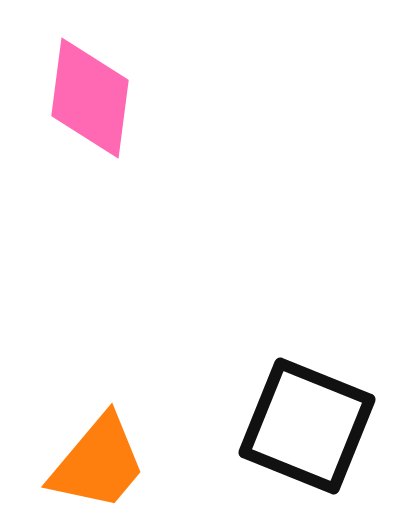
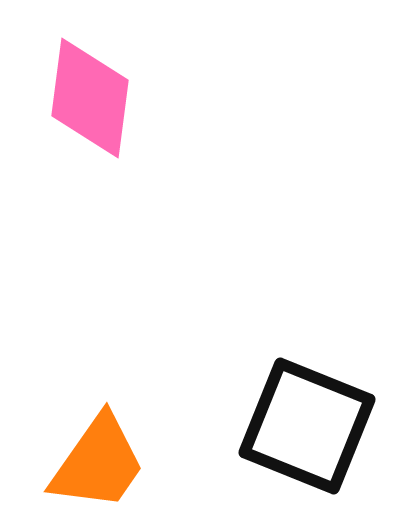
orange trapezoid: rotated 5 degrees counterclockwise
